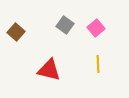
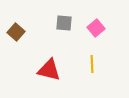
gray square: moved 1 px left, 2 px up; rotated 30 degrees counterclockwise
yellow line: moved 6 px left
